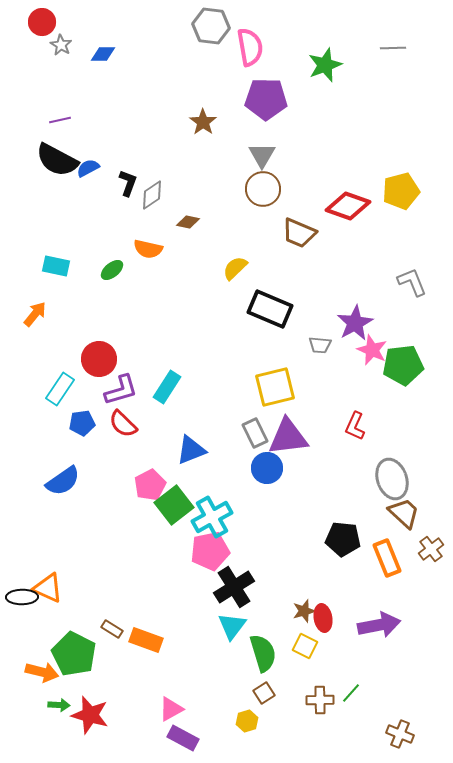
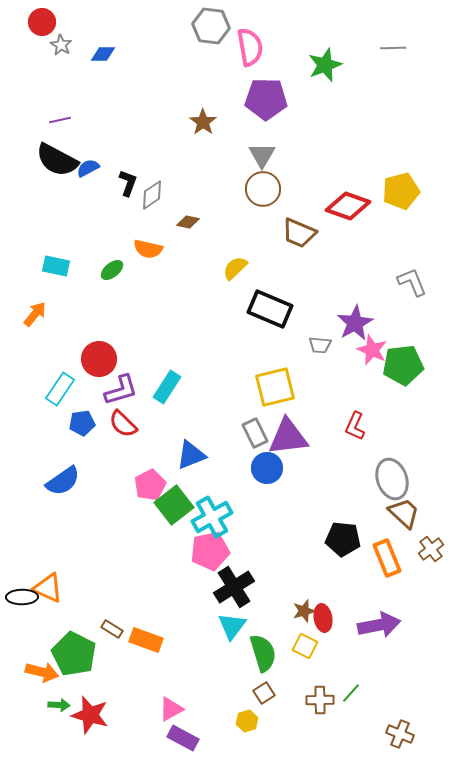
blue triangle at (191, 450): moved 5 px down
